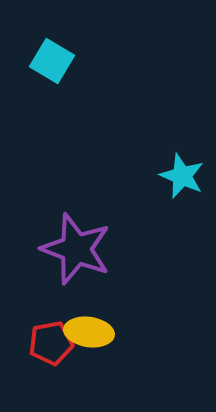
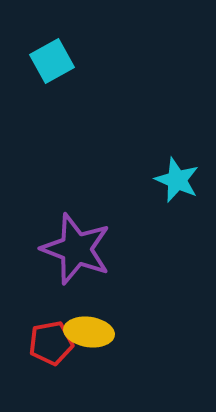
cyan square: rotated 30 degrees clockwise
cyan star: moved 5 px left, 4 px down
